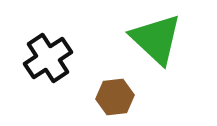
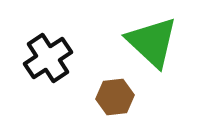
green triangle: moved 4 px left, 3 px down
